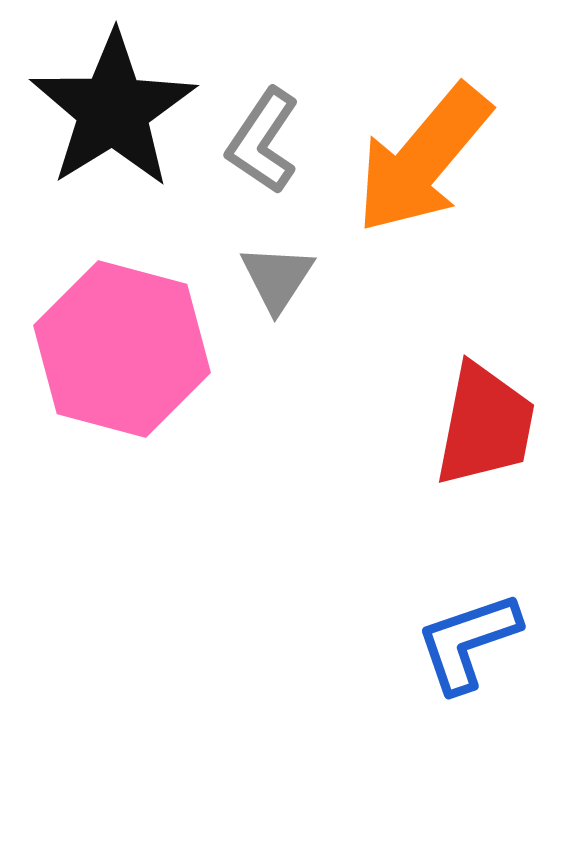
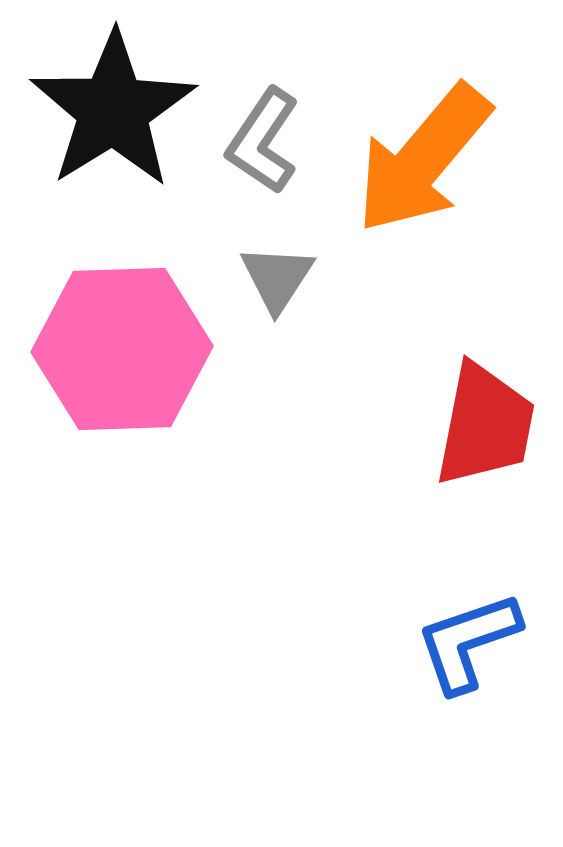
pink hexagon: rotated 17 degrees counterclockwise
